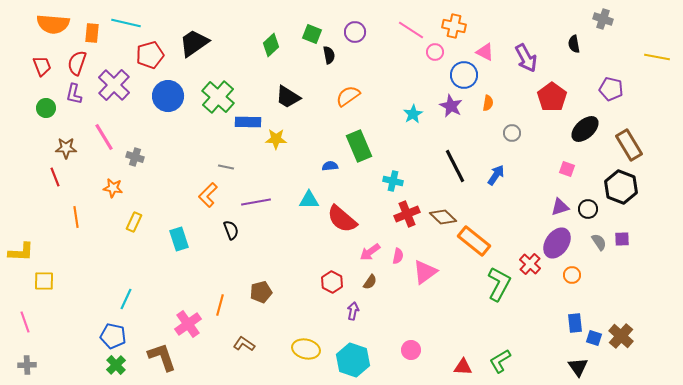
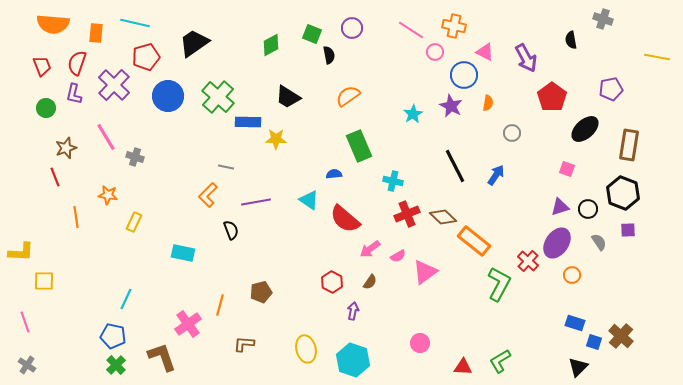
cyan line at (126, 23): moved 9 px right
purple circle at (355, 32): moved 3 px left, 4 px up
orange rectangle at (92, 33): moved 4 px right
black semicircle at (574, 44): moved 3 px left, 4 px up
green diamond at (271, 45): rotated 15 degrees clockwise
red pentagon at (150, 55): moved 4 px left, 2 px down
purple pentagon at (611, 89): rotated 25 degrees counterclockwise
pink line at (104, 137): moved 2 px right
brown rectangle at (629, 145): rotated 40 degrees clockwise
brown star at (66, 148): rotated 20 degrees counterclockwise
blue semicircle at (330, 166): moved 4 px right, 8 px down
black hexagon at (621, 187): moved 2 px right, 6 px down
orange star at (113, 188): moved 5 px left, 7 px down
cyan triangle at (309, 200): rotated 35 degrees clockwise
red semicircle at (342, 219): moved 3 px right
cyan rectangle at (179, 239): moved 4 px right, 14 px down; rotated 60 degrees counterclockwise
purple square at (622, 239): moved 6 px right, 9 px up
pink arrow at (370, 252): moved 3 px up
pink semicircle at (398, 256): rotated 49 degrees clockwise
red cross at (530, 264): moved 2 px left, 3 px up
blue rectangle at (575, 323): rotated 66 degrees counterclockwise
blue square at (594, 338): moved 4 px down
brown L-shape at (244, 344): rotated 30 degrees counterclockwise
yellow ellipse at (306, 349): rotated 64 degrees clockwise
pink circle at (411, 350): moved 9 px right, 7 px up
gray cross at (27, 365): rotated 36 degrees clockwise
black triangle at (578, 367): rotated 20 degrees clockwise
